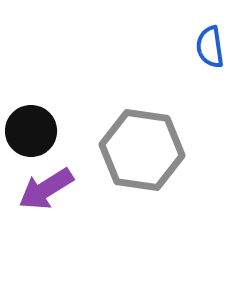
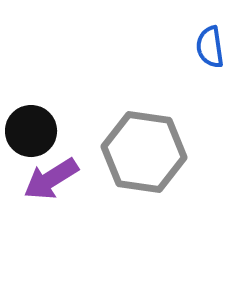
gray hexagon: moved 2 px right, 2 px down
purple arrow: moved 5 px right, 10 px up
